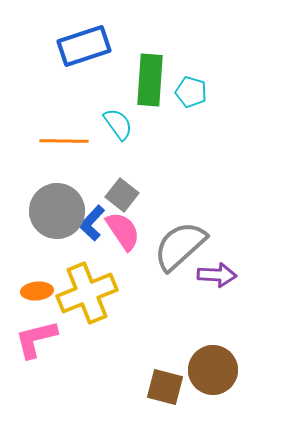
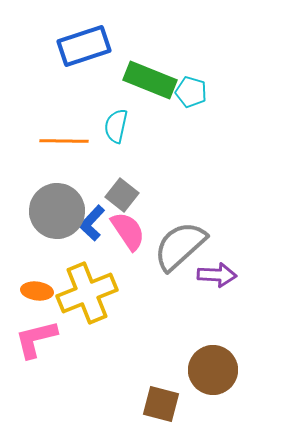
green rectangle: rotated 72 degrees counterclockwise
cyan semicircle: moved 2 px left, 2 px down; rotated 132 degrees counterclockwise
pink semicircle: moved 5 px right
orange ellipse: rotated 12 degrees clockwise
brown square: moved 4 px left, 17 px down
